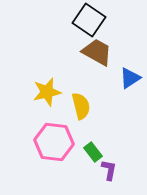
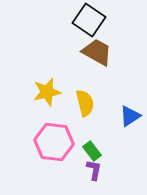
blue triangle: moved 38 px down
yellow semicircle: moved 4 px right, 3 px up
green rectangle: moved 1 px left, 1 px up
purple L-shape: moved 15 px left
